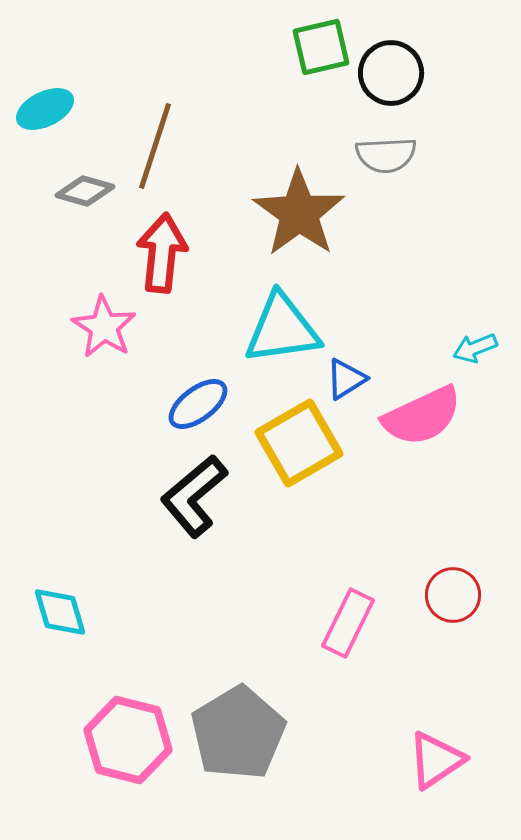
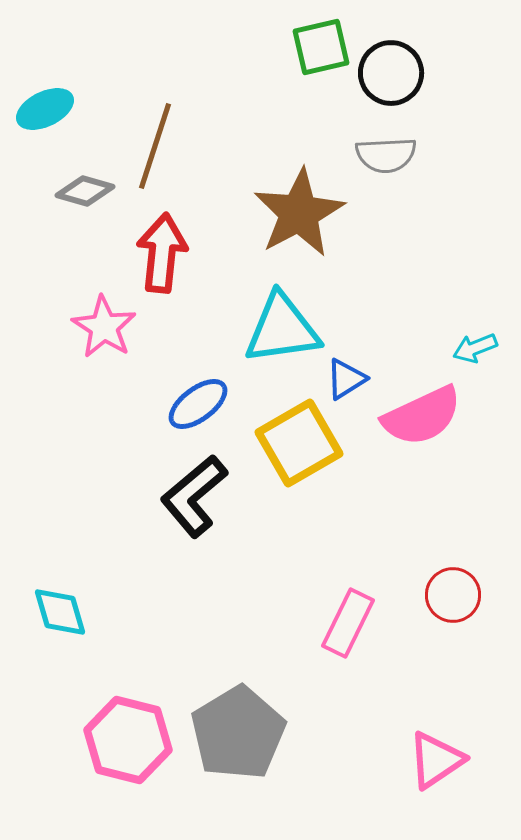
brown star: rotated 8 degrees clockwise
